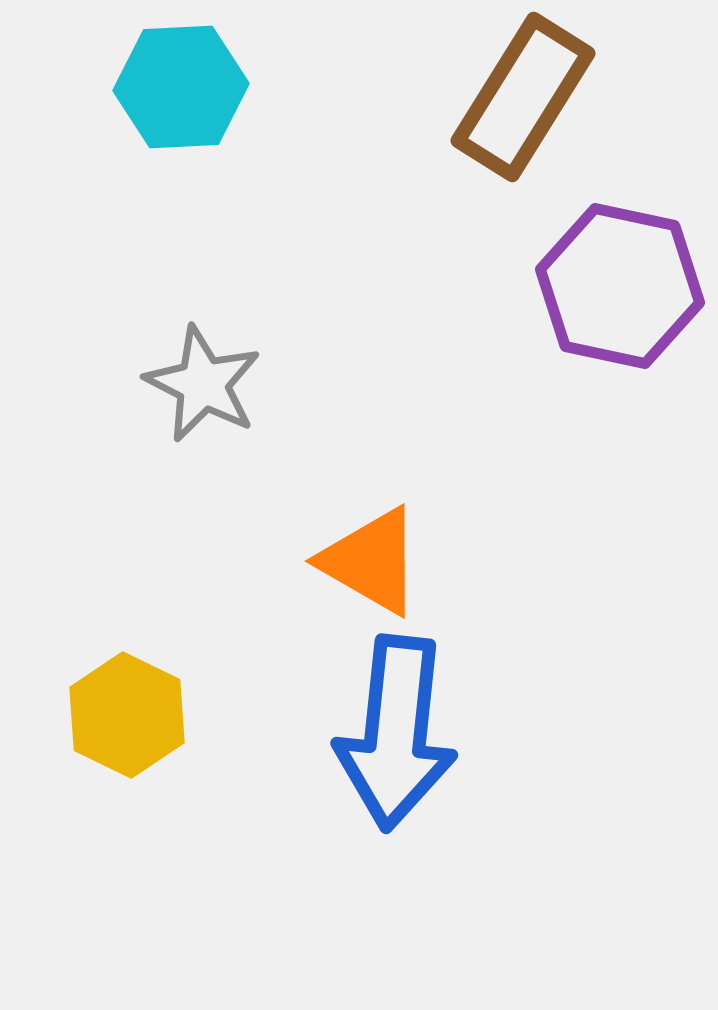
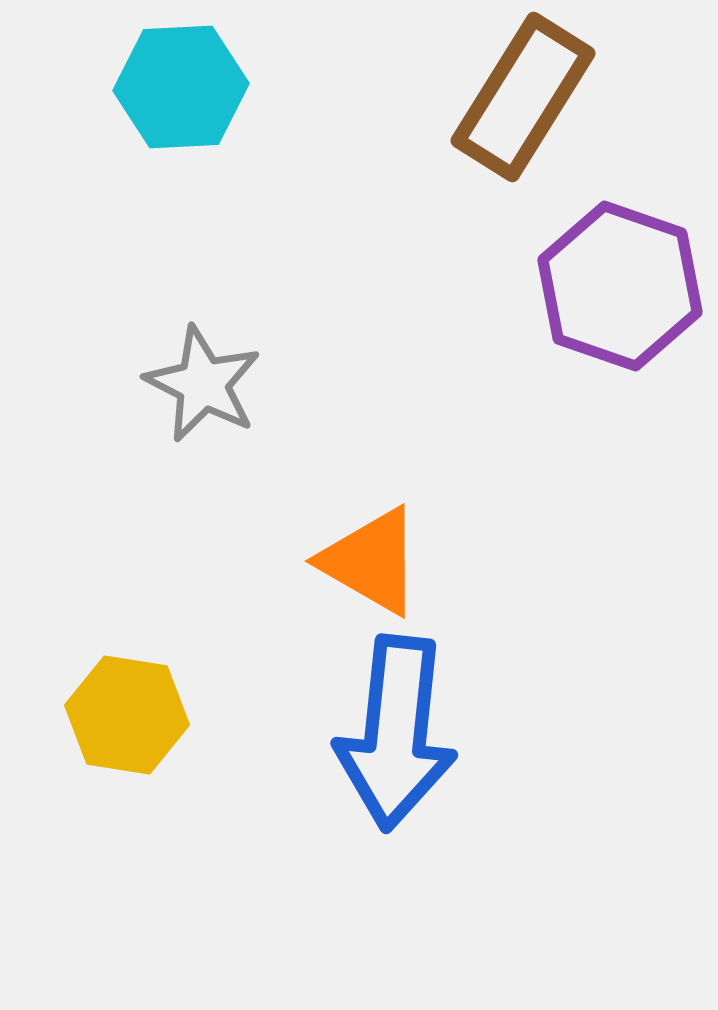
purple hexagon: rotated 7 degrees clockwise
yellow hexagon: rotated 17 degrees counterclockwise
